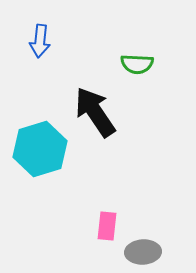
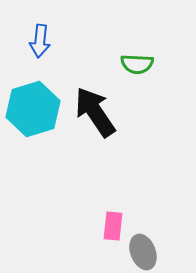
cyan hexagon: moved 7 px left, 40 px up
pink rectangle: moved 6 px right
gray ellipse: rotated 72 degrees clockwise
